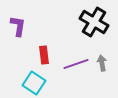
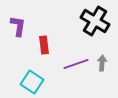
black cross: moved 1 px right, 1 px up
red rectangle: moved 10 px up
gray arrow: rotated 14 degrees clockwise
cyan square: moved 2 px left, 1 px up
